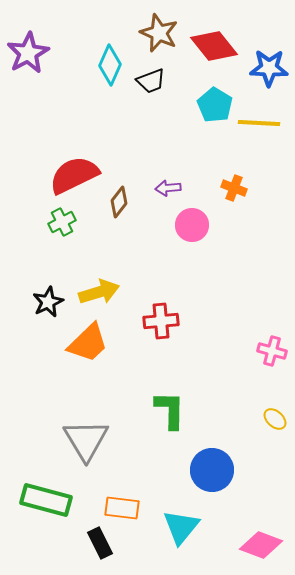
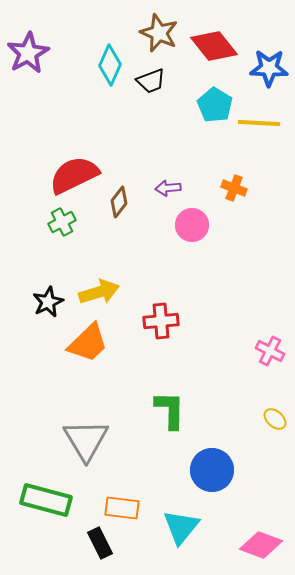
pink cross: moved 2 px left; rotated 12 degrees clockwise
